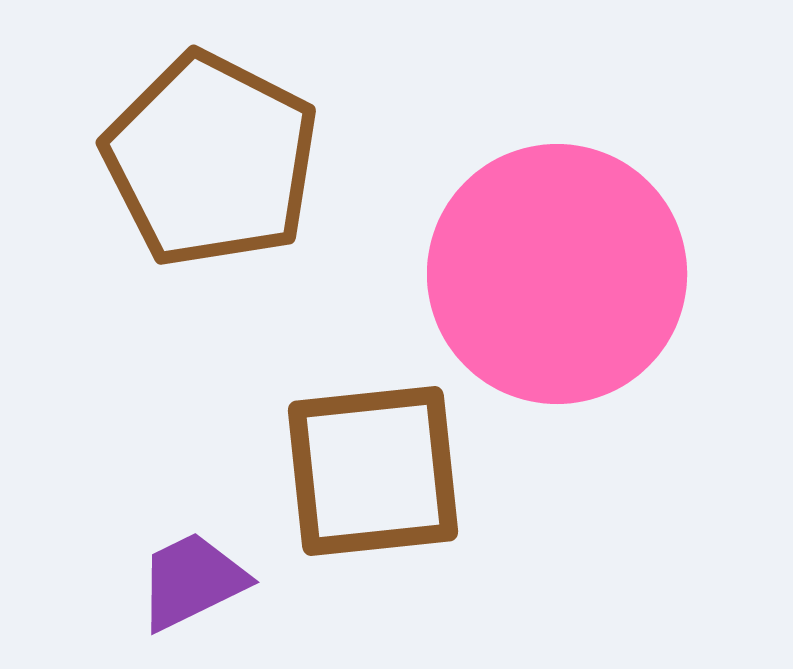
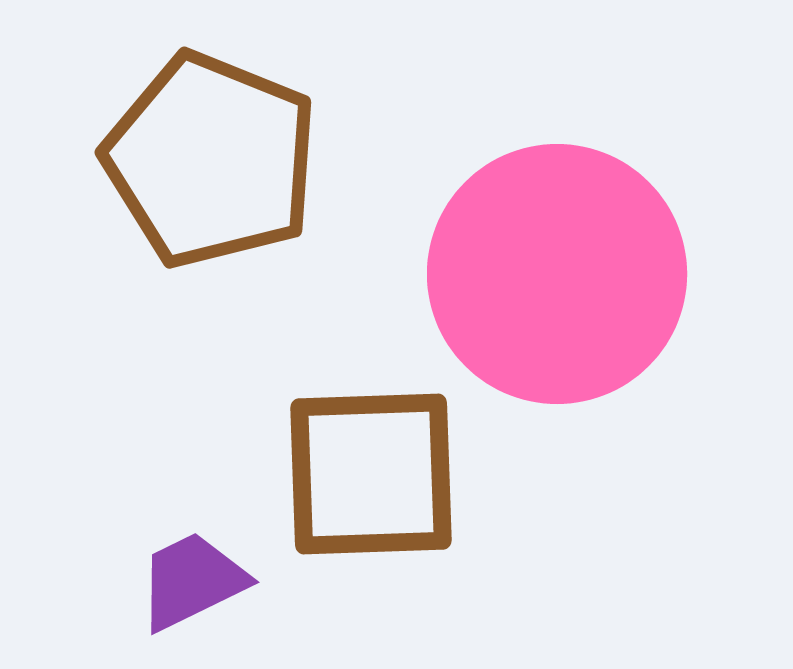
brown pentagon: rotated 5 degrees counterclockwise
brown square: moved 2 px left, 3 px down; rotated 4 degrees clockwise
